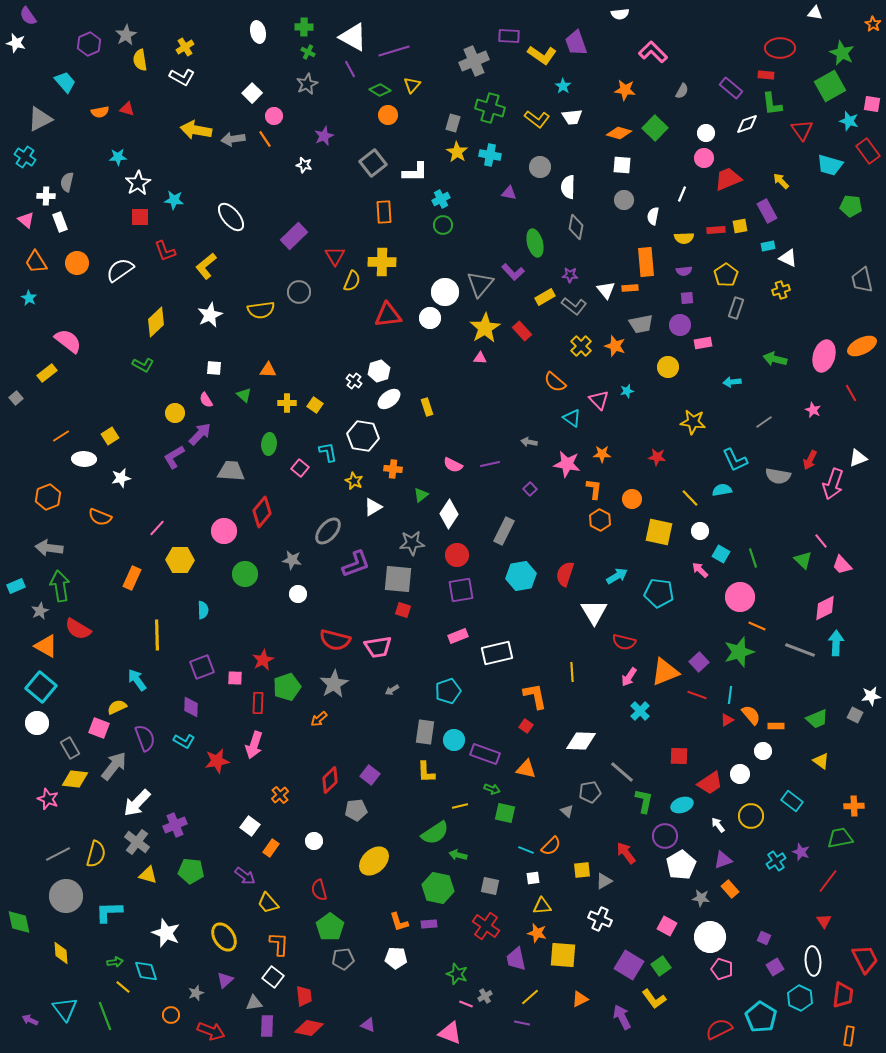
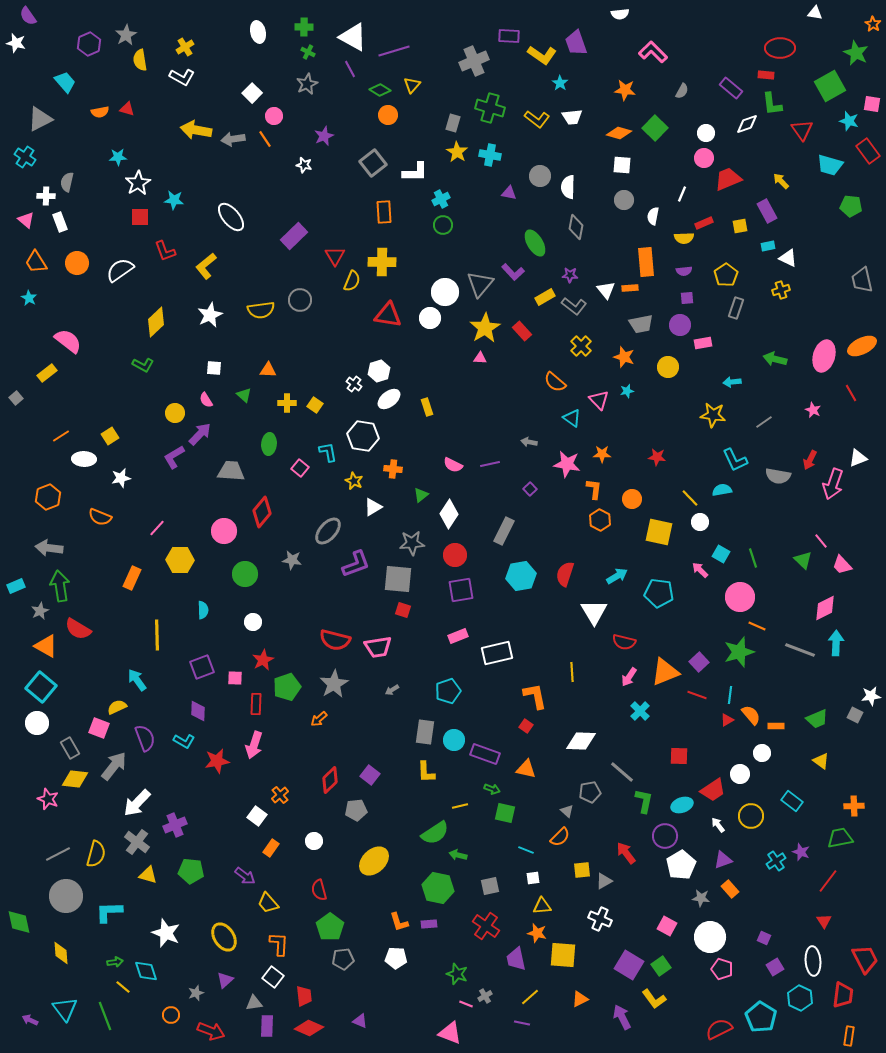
green star at (842, 53): moved 14 px right
cyan star at (563, 86): moved 3 px left, 3 px up
gray circle at (540, 167): moved 9 px down
red rectangle at (716, 230): moved 12 px left, 7 px up; rotated 18 degrees counterclockwise
green ellipse at (535, 243): rotated 16 degrees counterclockwise
gray circle at (299, 292): moved 1 px right, 8 px down
red triangle at (388, 315): rotated 16 degrees clockwise
orange star at (615, 346): moved 9 px right, 11 px down
white cross at (354, 381): moved 3 px down
yellow star at (693, 422): moved 20 px right, 7 px up
white circle at (700, 531): moved 9 px up
red circle at (457, 555): moved 2 px left
white circle at (298, 594): moved 45 px left, 28 px down
red rectangle at (258, 703): moved 2 px left, 1 px down
purple diamond at (191, 707): moved 7 px right, 4 px down
white circle at (763, 751): moved 1 px left, 2 px down
red trapezoid at (710, 783): moved 3 px right, 7 px down
white square at (250, 826): moved 7 px right, 10 px up
orange semicircle at (551, 846): moved 9 px right, 9 px up
gray square at (490, 886): rotated 24 degrees counterclockwise
purple triangle at (368, 1025): moved 8 px left, 4 px up
red diamond at (309, 1028): rotated 12 degrees clockwise
